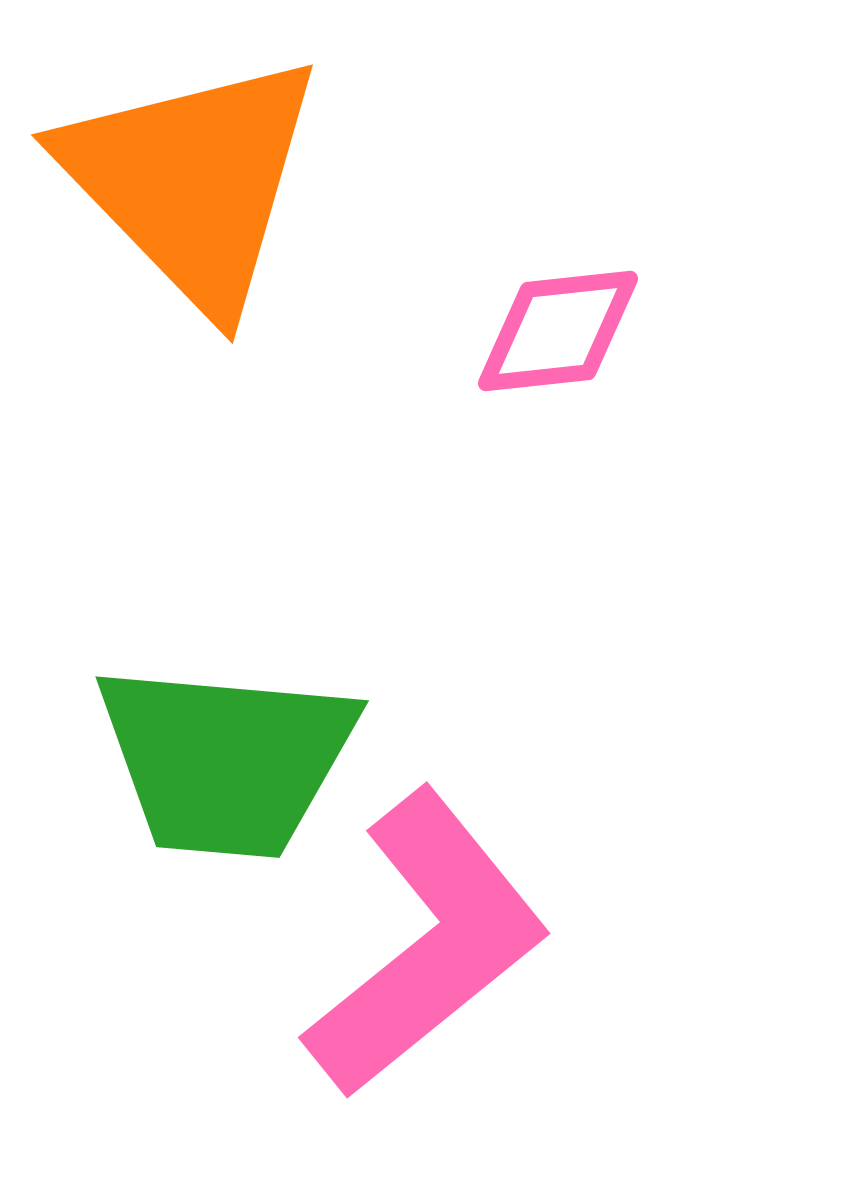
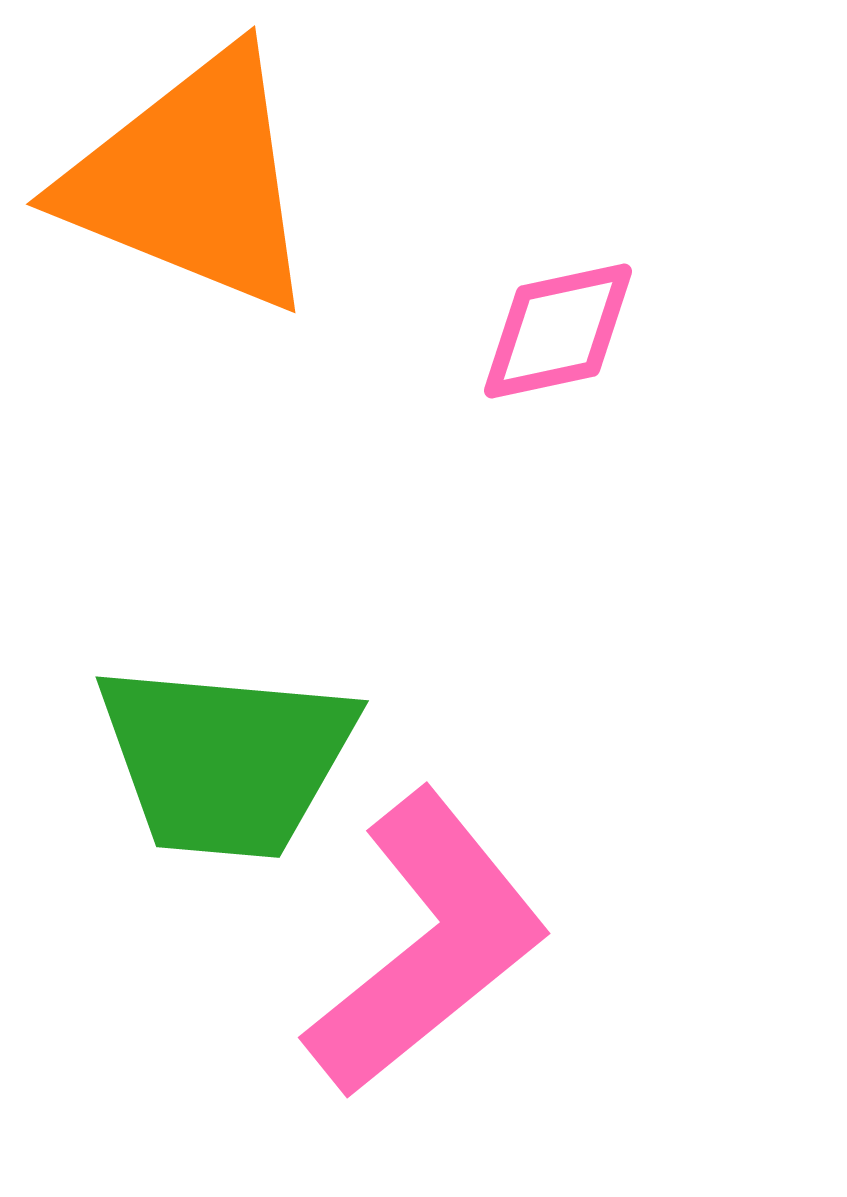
orange triangle: rotated 24 degrees counterclockwise
pink diamond: rotated 6 degrees counterclockwise
